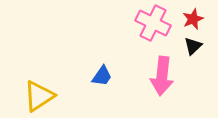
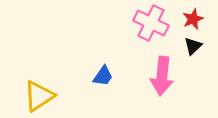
pink cross: moved 2 px left
blue trapezoid: moved 1 px right
